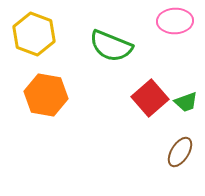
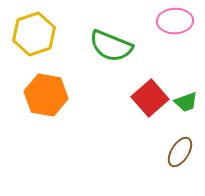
yellow hexagon: rotated 21 degrees clockwise
